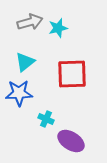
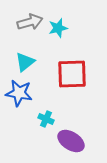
blue star: rotated 12 degrees clockwise
